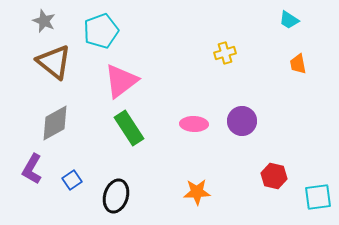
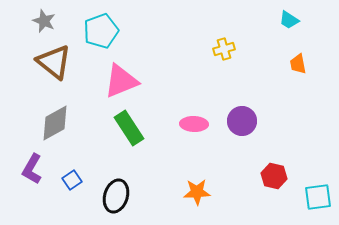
yellow cross: moved 1 px left, 4 px up
pink triangle: rotated 15 degrees clockwise
